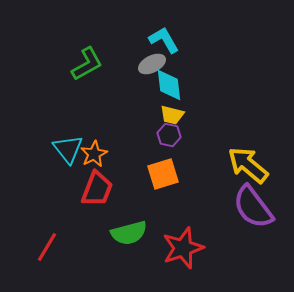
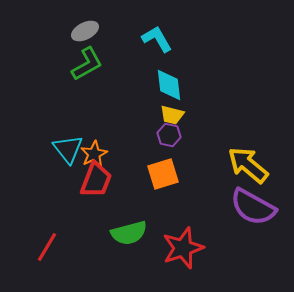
cyan L-shape: moved 7 px left, 1 px up
gray ellipse: moved 67 px left, 33 px up
red trapezoid: moved 1 px left, 9 px up
purple semicircle: rotated 24 degrees counterclockwise
